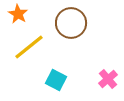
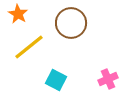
pink cross: rotated 18 degrees clockwise
